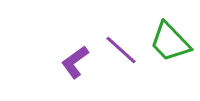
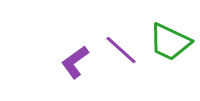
green trapezoid: rotated 21 degrees counterclockwise
